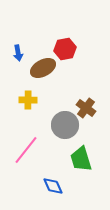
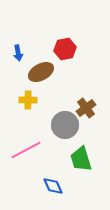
brown ellipse: moved 2 px left, 4 px down
brown cross: rotated 18 degrees clockwise
pink line: rotated 24 degrees clockwise
